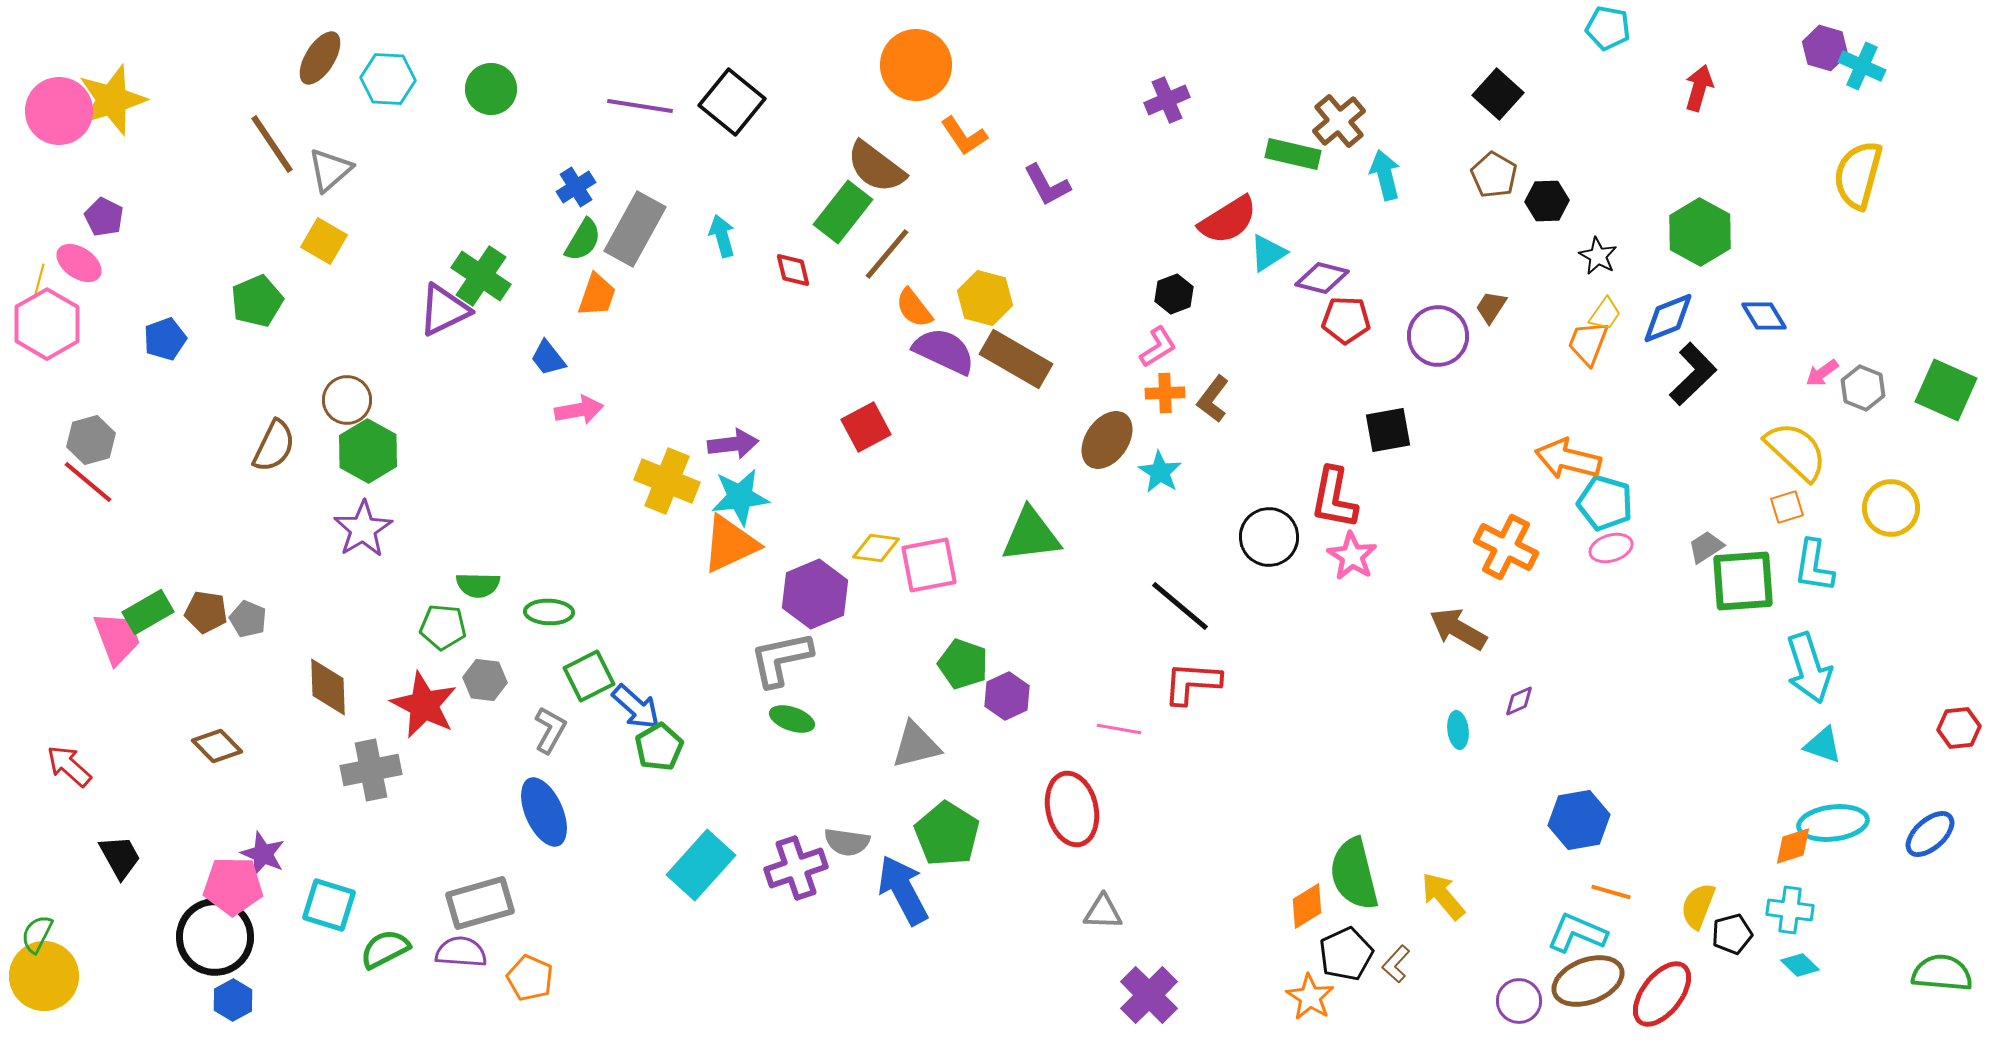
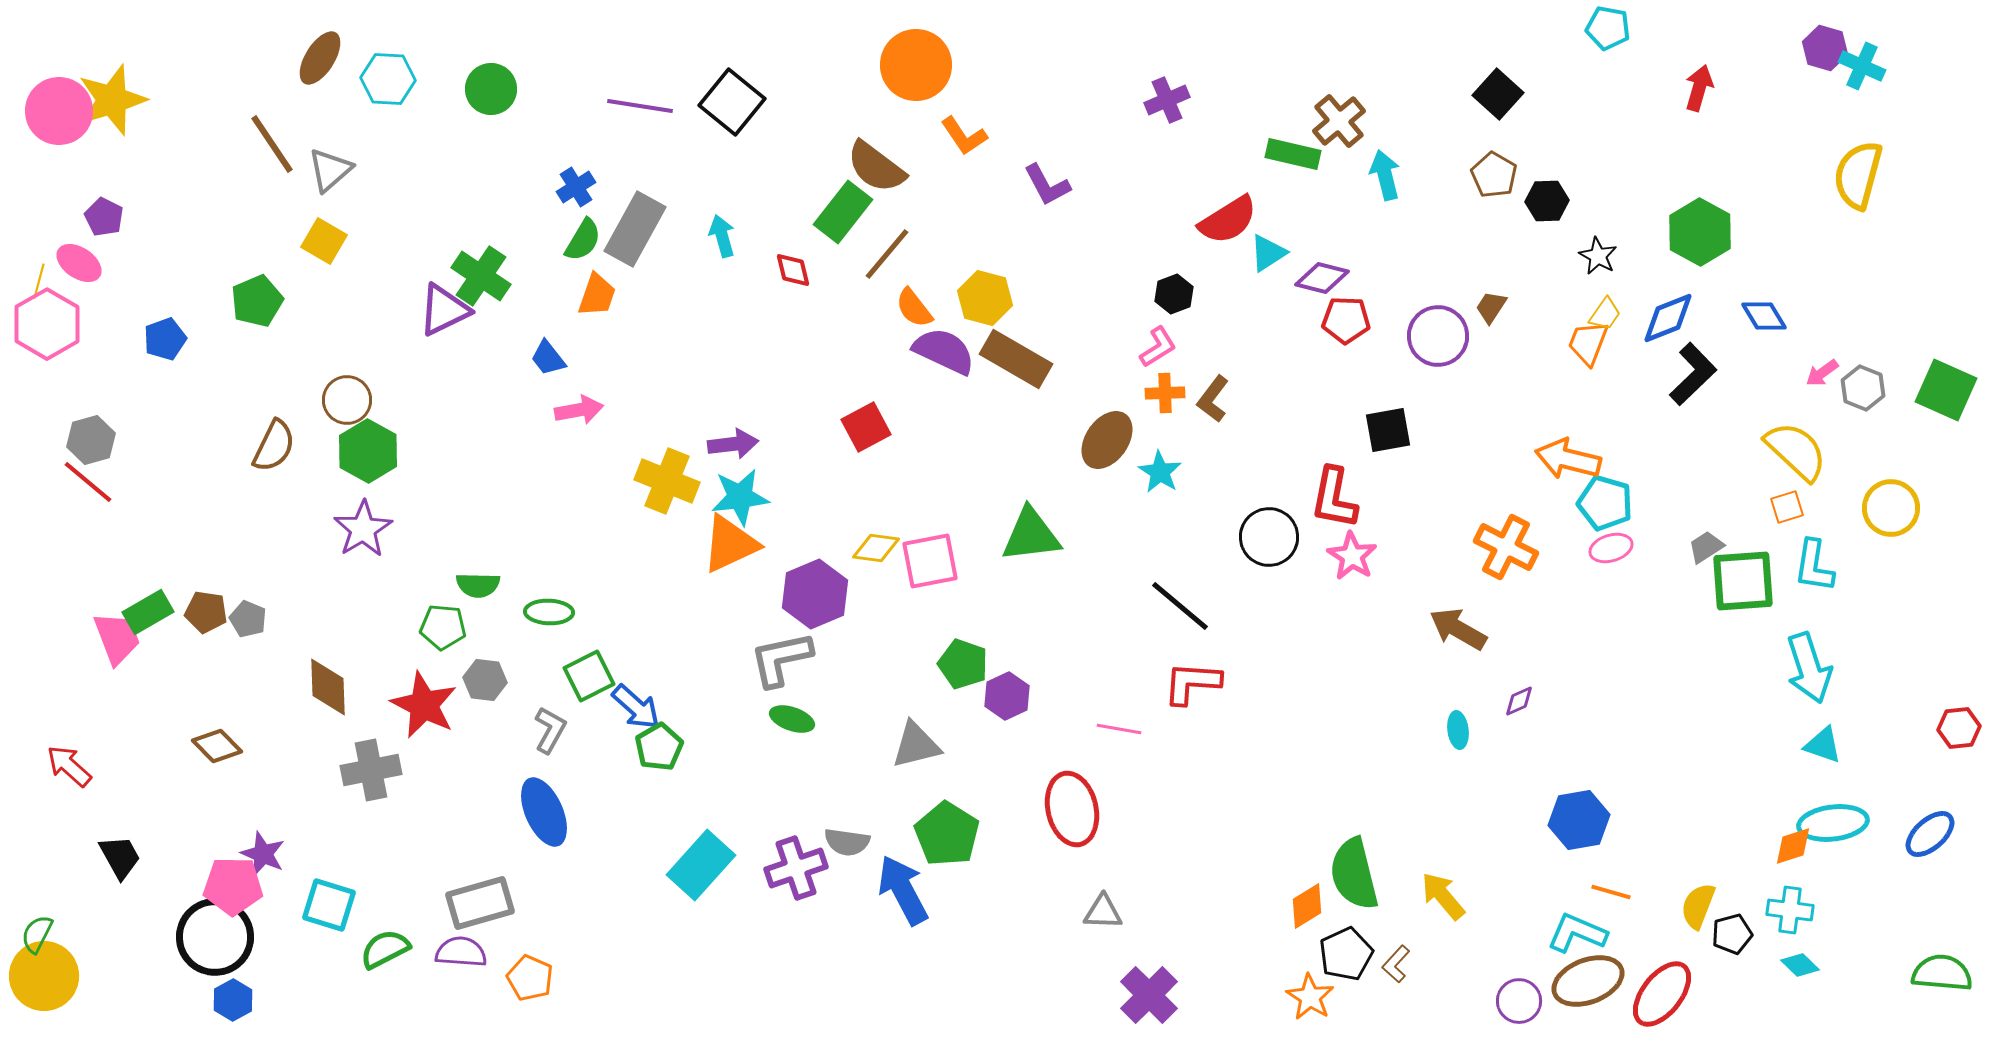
pink square at (929, 565): moved 1 px right, 4 px up
